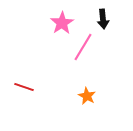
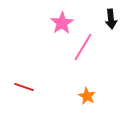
black arrow: moved 8 px right
